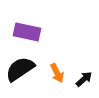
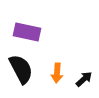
black semicircle: moved 1 px right; rotated 96 degrees clockwise
orange arrow: rotated 30 degrees clockwise
